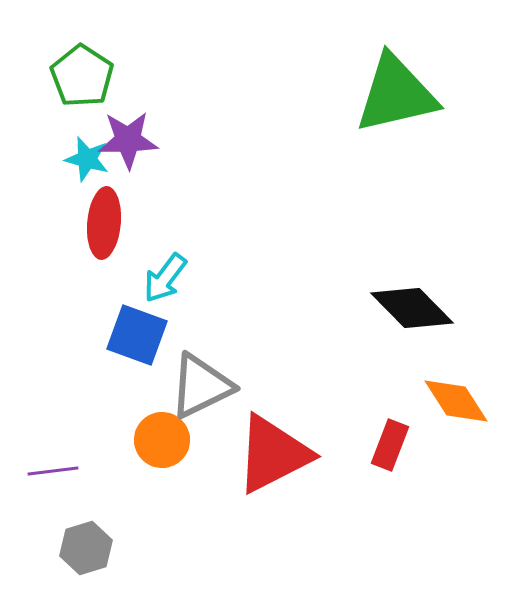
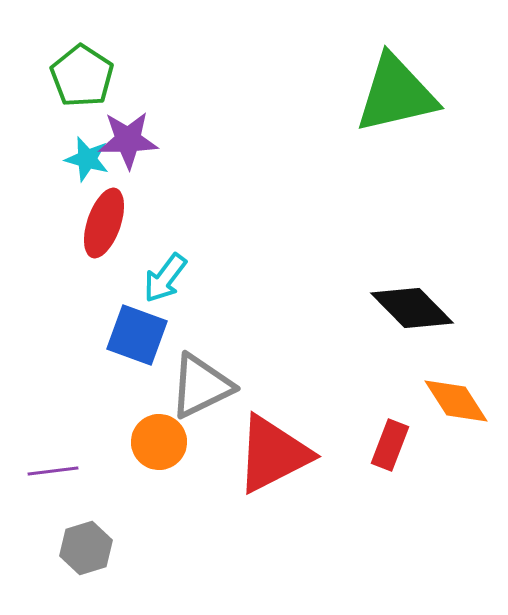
red ellipse: rotated 14 degrees clockwise
orange circle: moved 3 px left, 2 px down
